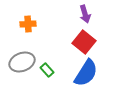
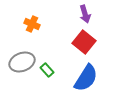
orange cross: moved 4 px right; rotated 28 degrees clockwise
blue semicircle: moved 5 px down
